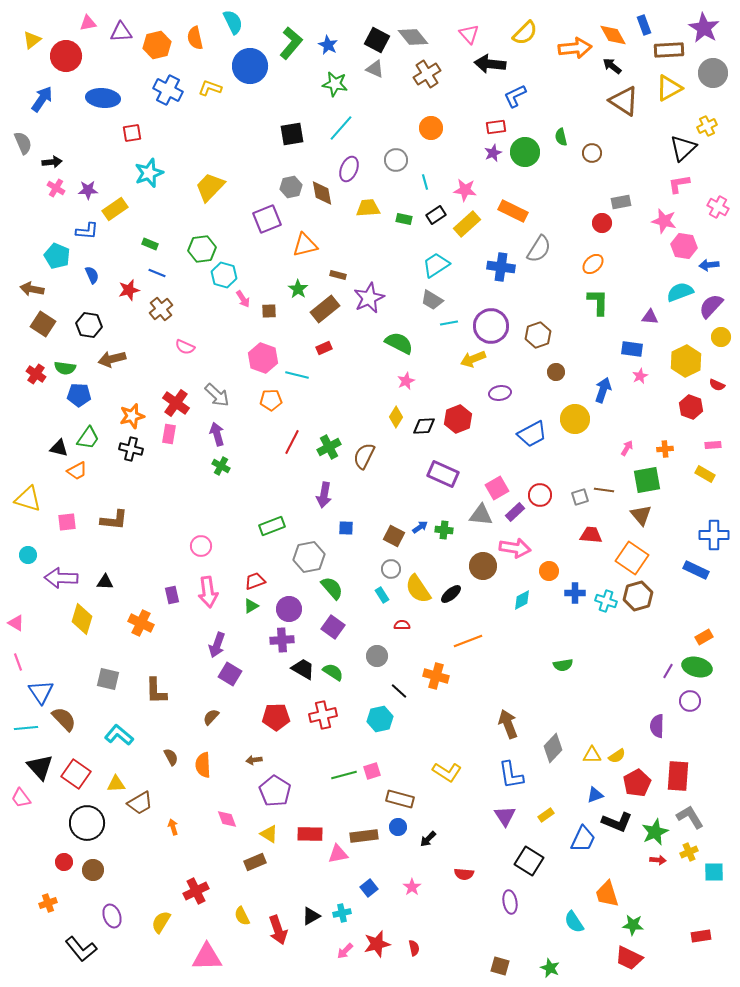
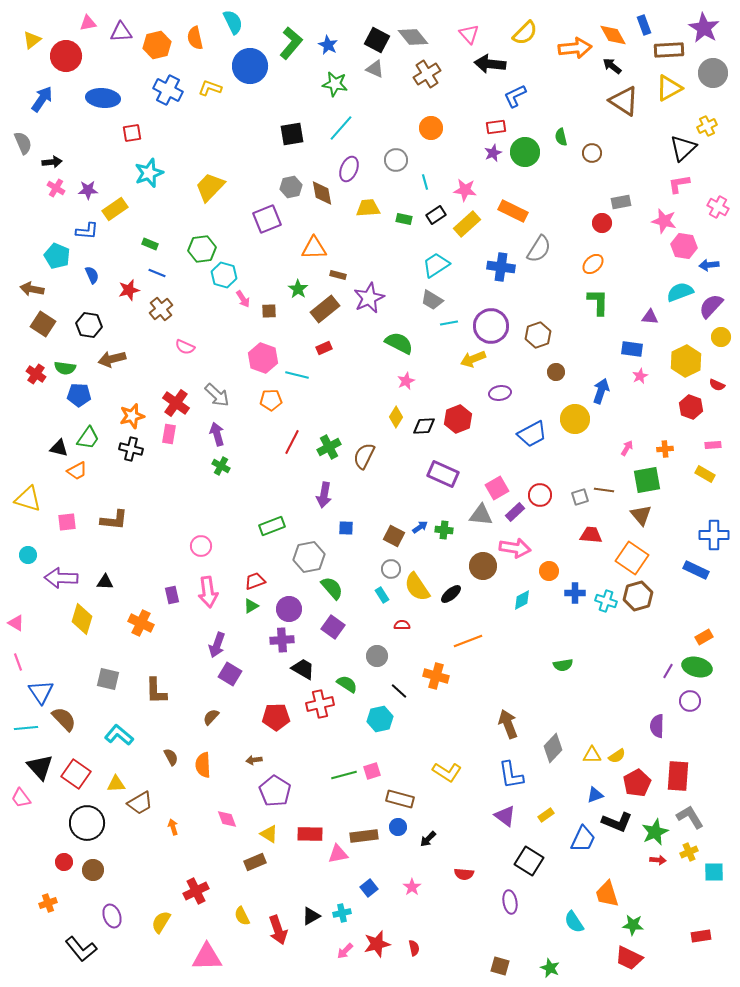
orange triangle at (305, 245): moved 9 px right, 3 px down; rotated 12 degrees clockwise
blue arrow at (603, 390): moved 2 px left, 1 px down
yellow semicircle at (418, 589): moved 1 px left, 2 px up
green semicircle at (333, 672): moved 14 px right, 12 px down
red cross at (323, 715): moved 3 px left, 11 px up
purple triangle at (505, 816): rotated 20 degrees counterclockwise
